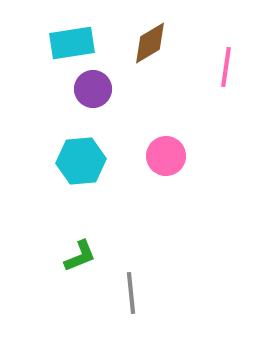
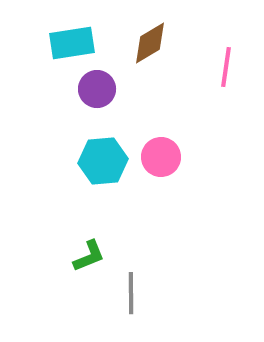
purple circle: moved 4 px right
pink circle: moved 5 px left, 1 px down
cyan hexagon: moved 22 px right
green L-shape: moved 9 px right
gray line: rotated 6 degrees clockwise
